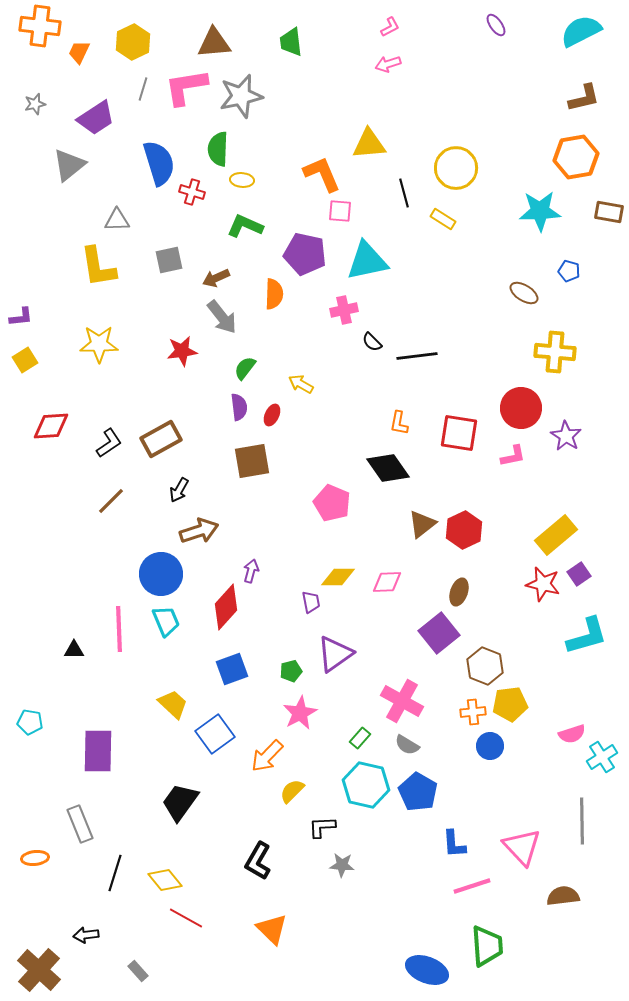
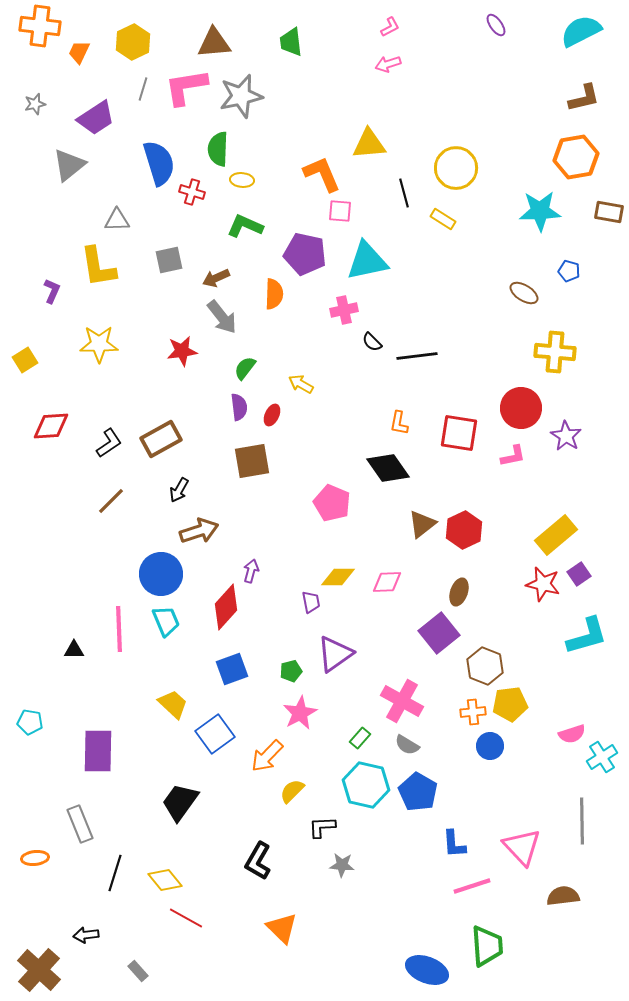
purple L-shape at (21, 317): moved 31 px right, 26 px up; rotated 60 degrees counterclockwise
orange triangle at (272, 929): moved 10 px right, 1 px up
